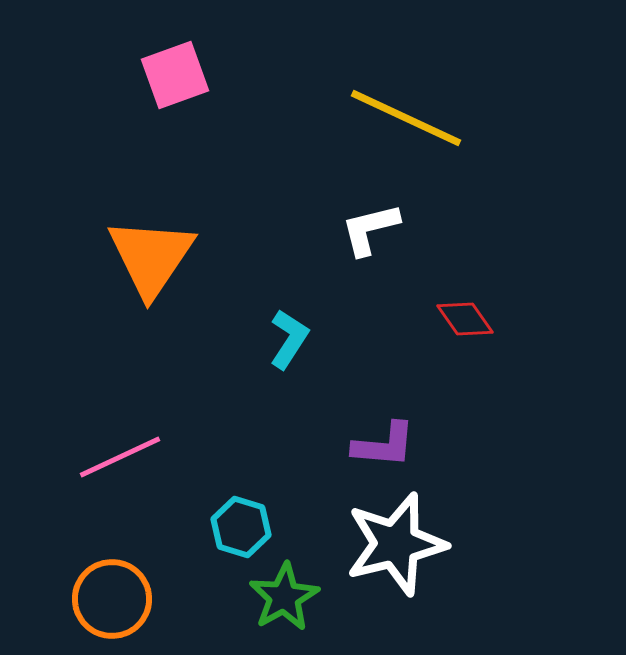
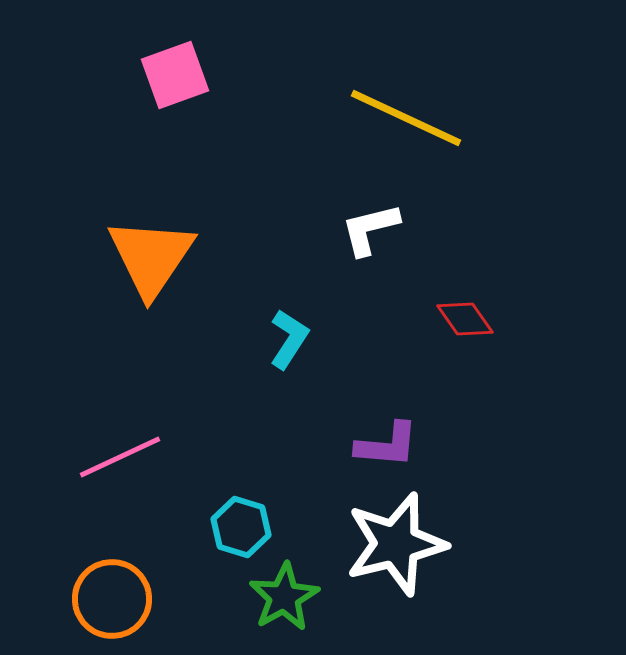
purple L-shape: moved 3 px right
